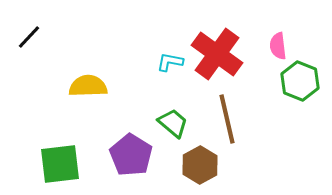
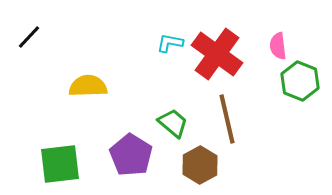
cyan L-shape: moved 19 px up
